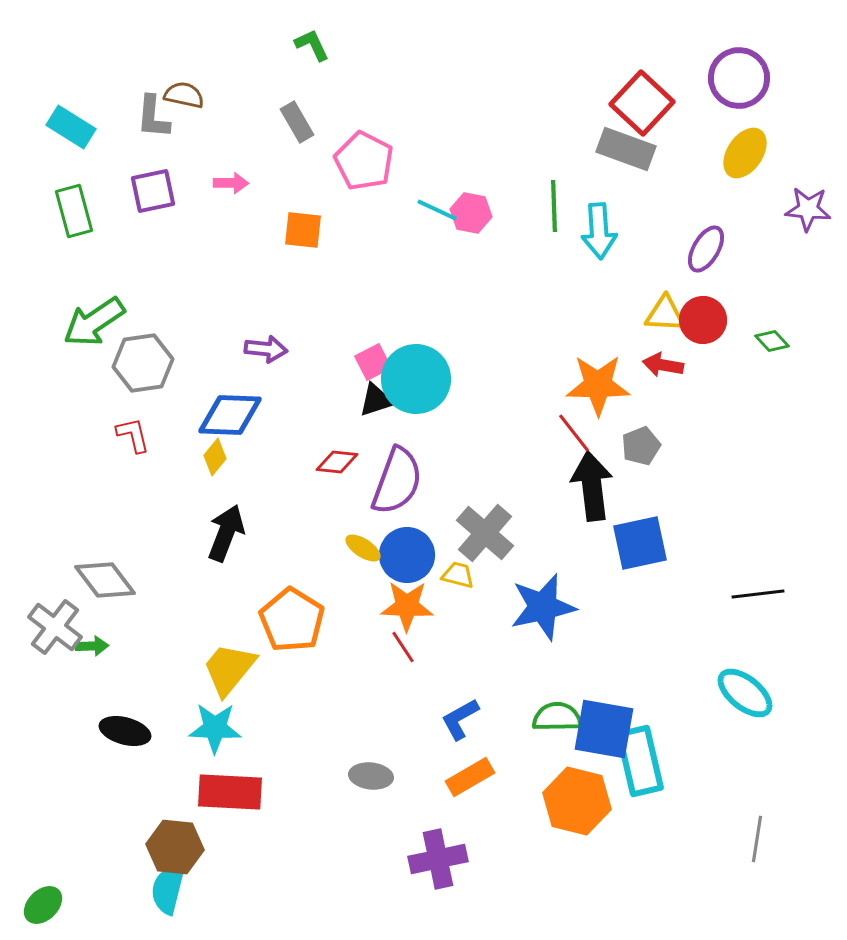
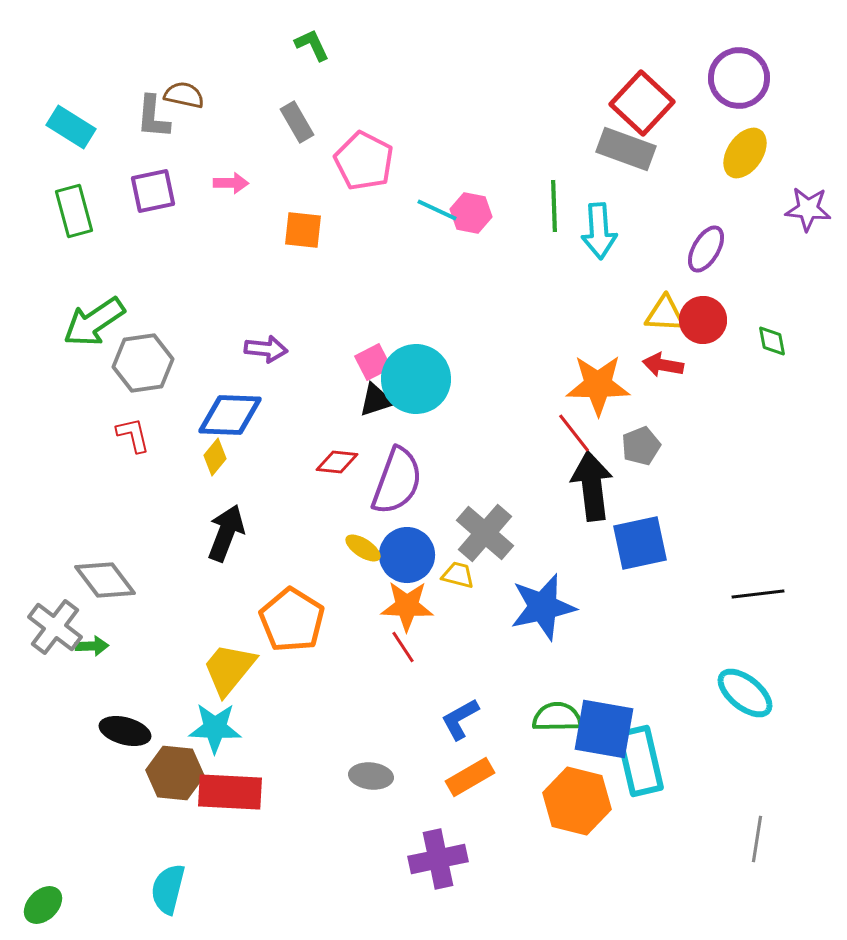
green diamond at (772, 341): rotated 32 degrees clockwise
brown hexagon at (175, 847): moved 74 px up
